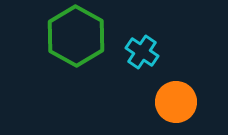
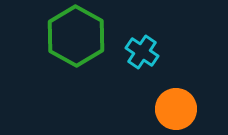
orange circle: moved 7 px down
